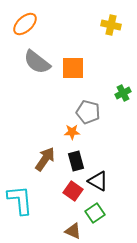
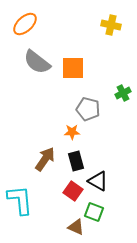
gray pentagon: moved 3 px up
green square: moved 1 px left, 1 px up; rotated 36 degrees counterclockwise
brown triangle: moved 3 px right, 4 px up
